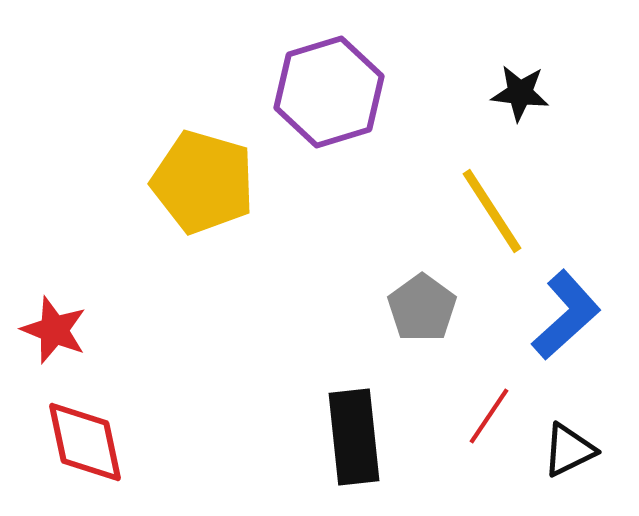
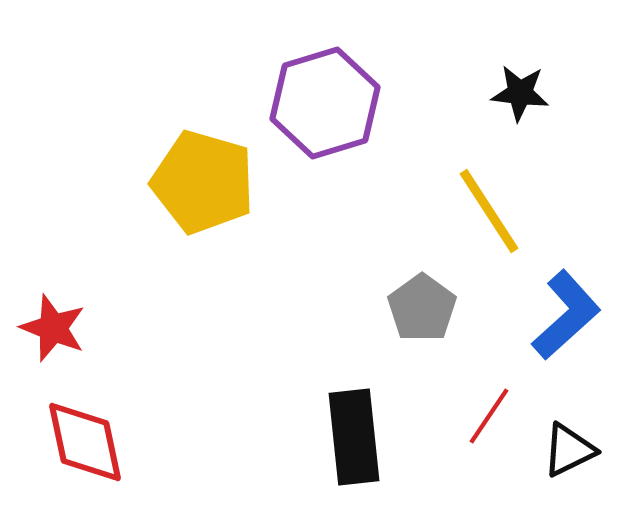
purple hexagon: moved 4 px left, 11 px down
yellow line: moved 3 px left
red star: moved 1 px left, 2 px up
